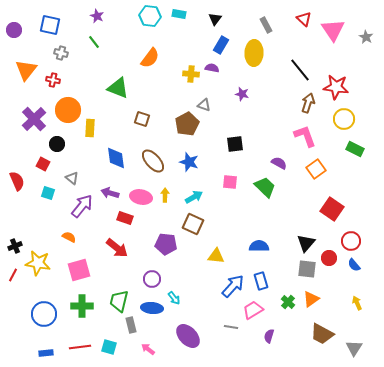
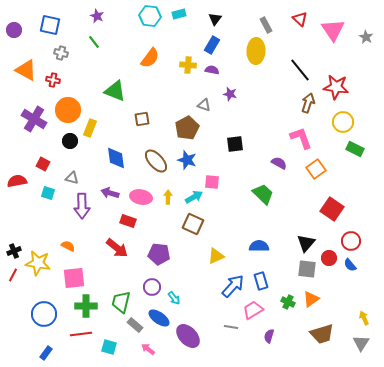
cyan rectangle at (179, 14): rotated 24 degrees counterclockwise
red triangle at (304, 19): moved 4 px left
blue rectangle at (221, 45): moved 9 px left
yellow ellipse at (254, 53): moved 2 px right, 2 px up
purple semicircle at (212, 68): moved 2 px down
orange triangle at (26, 70): rotated 40 degrees counterclockwise
yellow cross at (191, 74): moved 3 px left, 9 px up
green triangle at (118, 88): moved 3 px left, 3 px down
purple star at (242, 94): moved 12 px left
purple cross at (34, 119): rotated 15 degrees counterclockwise
brown square at (142, 119): rotated 28 degrees counterclockwise
yellow circle at (344, 119): moved 1 px left, 3 px down
brown pentagon at (187, 124): moved 4 px down
yellow rectangle at (90, 128): rotated 18 degrees clockwise
pink L-shape at (305, 136): moved 4 px left, 2 px down
black circle at (57, 144): moved 13 px right, 3 px up
brown ellipse at (153, 161): moved 3 px right
blue star at (189, 162): moved 2 px left, 2 px up
gray triangle at (72, 178): rotated 24 degrees counterclockwise
red semicircle at (17, 181): rotated 78 degrees counterclockwise
pink square at (230, 182): moved 18 px left
green trapezoid at (265, 187): moved 2 px left, 7 px down
yellow arrow at (165, 195): moved 3 px right, 2 px down
purple arrow at (82, 206): rotated 140 degrees clockwise
red rectangle at (125, 218): moved 3 px right, 3 px down
orange semicircle at (69, 237): moved 1 px left, 9 px down
purple pentagon at (166, 244): moved 7 px left, 10 px down
black cross at (15, 246): moved 1 px left, 5 px down
yellow triangle at (216, 256): rotated 30 degrees counterclockwise
blue semicircle at (354, 265): moved 4 px left
pink square at (79, 270): moved 5 px left, 8 px down; rotated 10 degrees clockwise
purple circle at (152, 279): moved 8 px down
green trapezoid at (119, 301): moved 2 px right, 1 px down
green cross at (288, 302): rotated 16 degrees counterclockwise
yellow arrow at (357, 303): moved 7 px right, 15 px down
green cross at (82, 306): moved 4 px right
blue ellipse at (152, 308): moved 7 px right, 10 px down; rotated 30 degrees clockwise
gray rectangle at (131, 325): moved 4 px right; rotated 35 degrees counterclockwise
brown trapezoid at (322, 334): rotated 45 degrees counterclockwise
red line at (80, 347): moved 1 px right, 13 px up
gray triangle at (354, 348): moved 7 px right, 5 px up
blue rectangle at (46, 353): rotated 48 degrees counterclockwise
